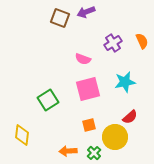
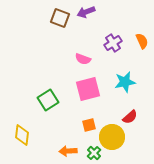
yellow circle: moved 3 px left
